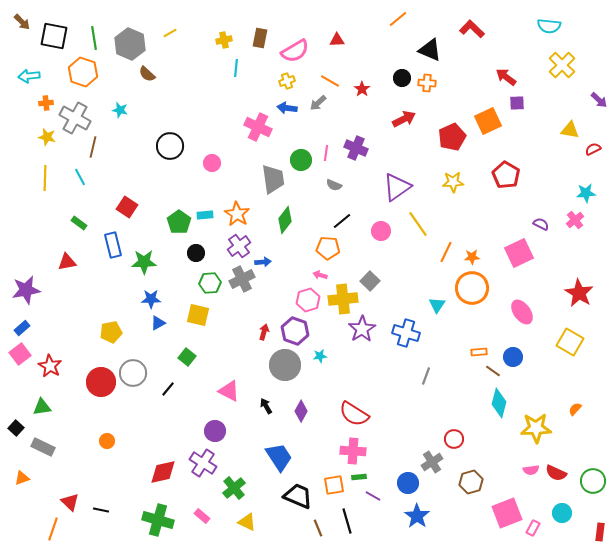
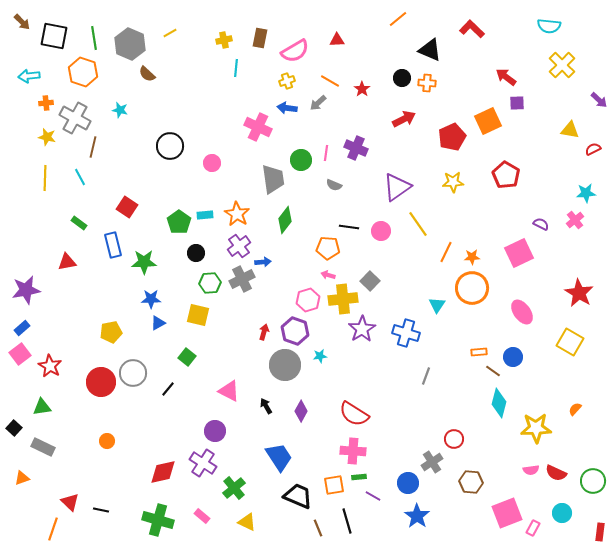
black line at (342, 221): moved 7 px right, 6 px down; rotated 48 degrees clockwise
pink arrow at (320, 275): moved 8 px right
black square at (16, 428): moved 2 px left
brown hexagon at (471, 482): rotated 20 degrees clockwise
